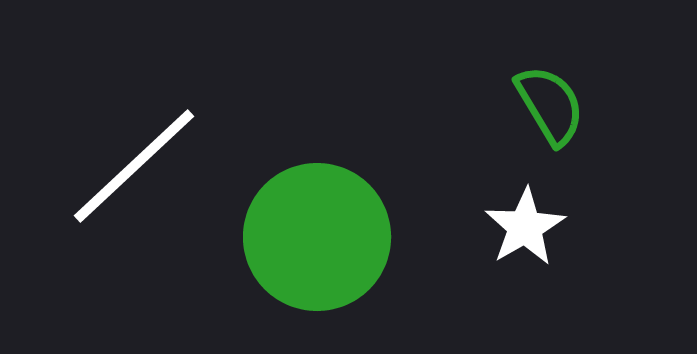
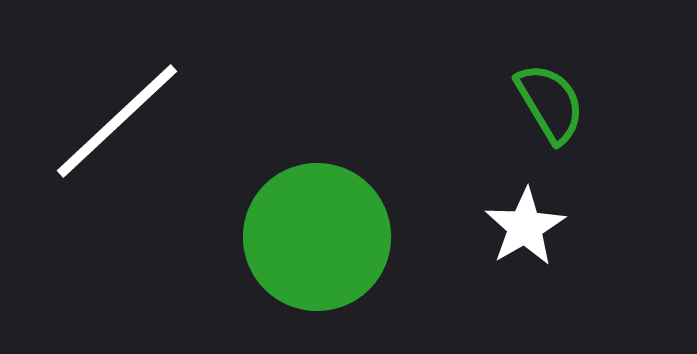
green semicircle: moved 2 px up
white line: moved 17 px left, 45 px up
